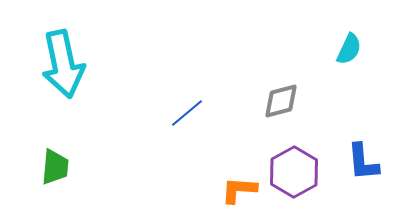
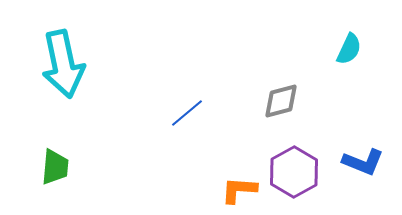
blue L-shape: rotated 63 degrees counterclockwise
